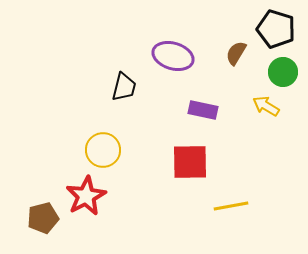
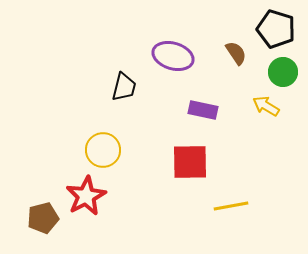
brown semicircle: rotated 115 degrees clockwise
